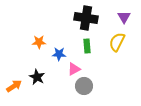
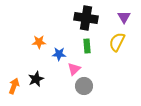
pink triangle: rotated 16 degrees counterclockwise
black star: moved 1 px left, 2 px down; rotated 21 degrees clockwise
orange arrow: rotated 35 degrees counterclockwise
